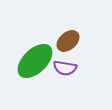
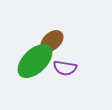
brown ellipse: moved 16 px left
